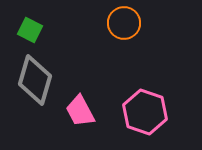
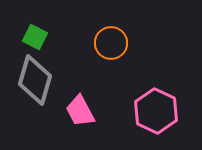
orange circle: moved 13 px left, 20 px down
green square: moved 5 px right, 7 px down
pink hexagon: moved 11 px right, 1 px up; rotated 6 degrees clockwise
